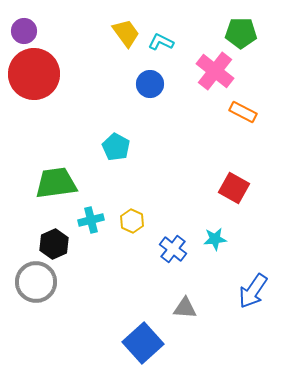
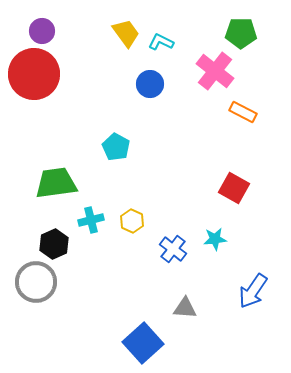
purple circle: moved 18 px right
